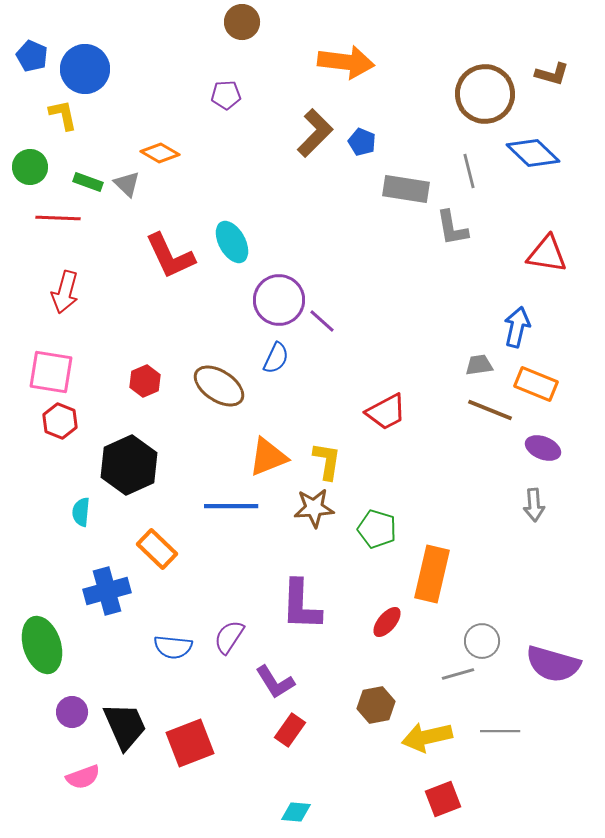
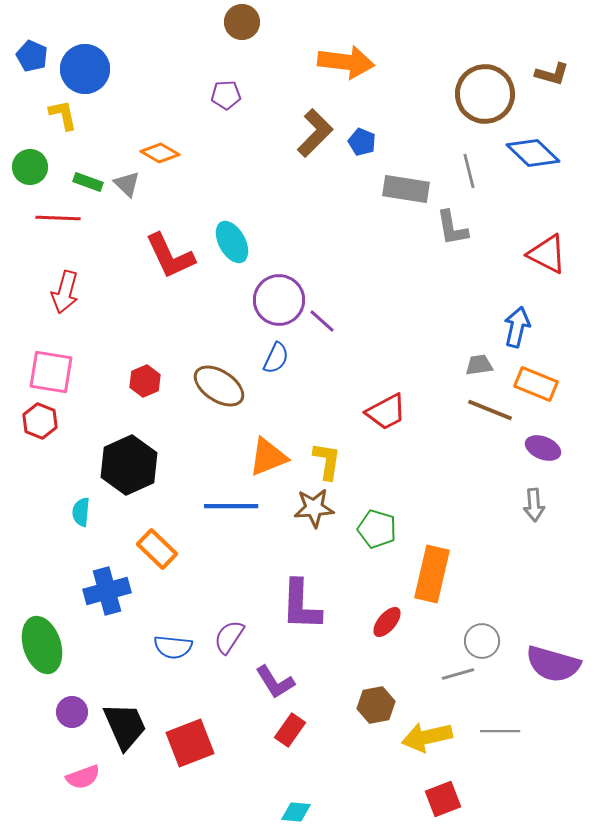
red triangle at (547, 254): rotated 18 degrees clockwise
red hexagon at (60, 421): moved 20 px left
